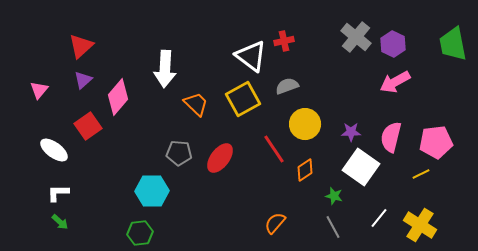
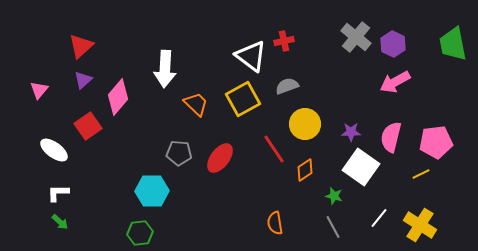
orange semicircle: rotated 50 degrees counterclockwise
